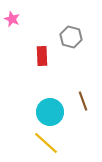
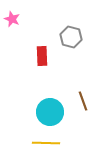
yellow line: rotated 40 degrees counterclockwise
